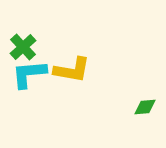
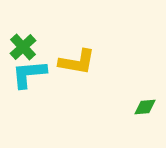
yellow L-shape: moved 5 px right, 8 px up
